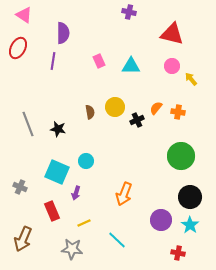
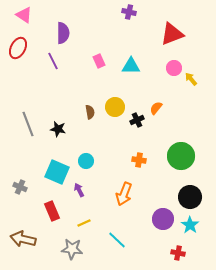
red triangle: rotated 35 degrees counterclockwise
purple line: rotated 36 degrees counterclockwise
pink circle: moved 2 px right, 2 px down
orange cross: moved 39 px left, 48 px down
purple arrow: moved 3 px right, 3 px up; rotated 136 degrees clockwise
purple circle: moved 2 px right, 1 px up
brown arrow: rotated 80 degrees clockwise
